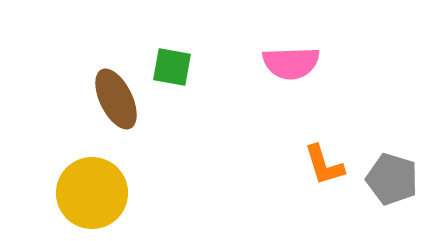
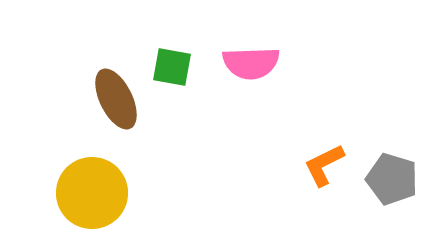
pink semicircle: moved 40 px left
orange L-shape: rotated 81 degrees clockwise
